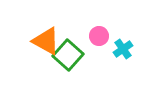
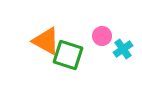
pink circle: moved 3 px right
green square: rotated 24 degrees counterclockwise
